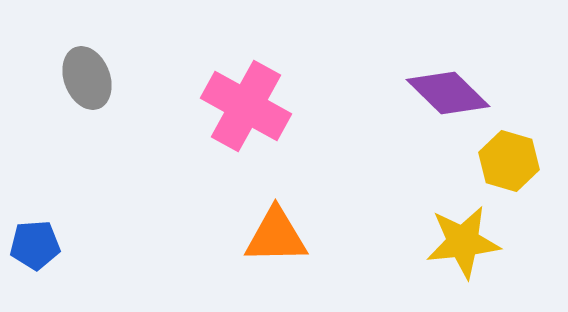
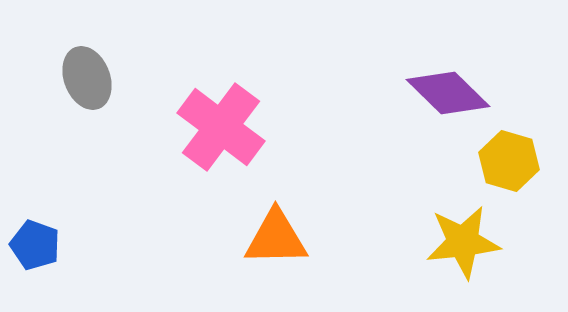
pink cross: moved 25 px left, 21 px down; rotated 8 degrees clockwise
orange triangle: moved 2 px down
blue pentagon: rotated 24 degrees clockwise
